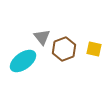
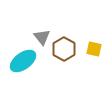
brown hexagon: rotated 10 degrees counterclockwise
